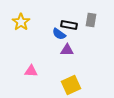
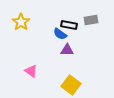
gray rectangle: rotated 72 degrees clockwise
blue semicircle: moved 1 px right
pink triangle: rotated 32 degrees clockwise
yellow square: rotated 30 degrees counterclockwise
